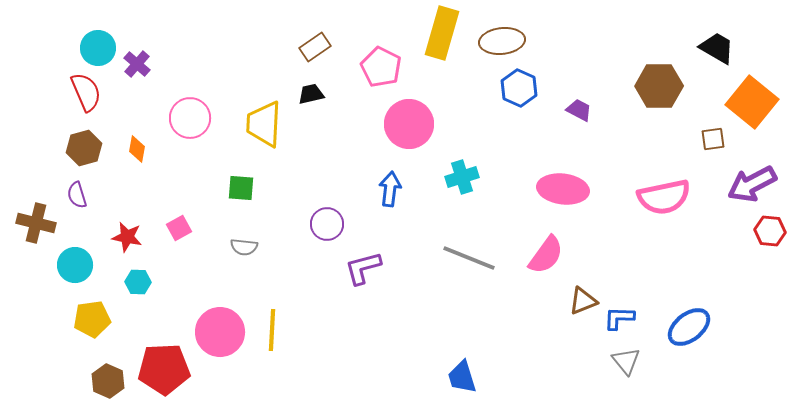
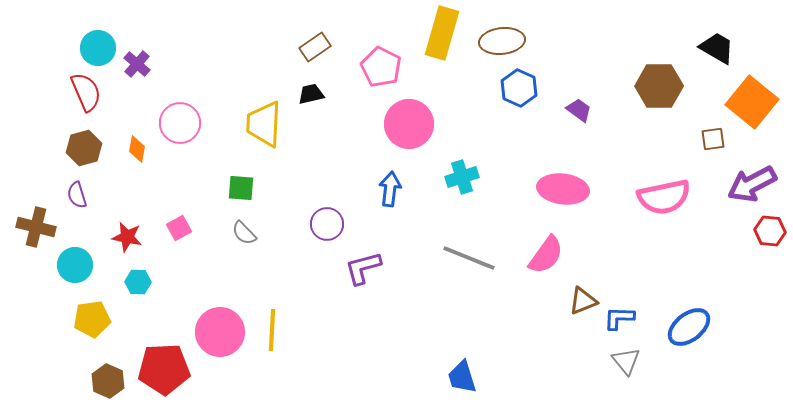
purple trapezoid at (579, 110): rotated 8 degrees clockwise
pink circle at (190, 118): moved 10 px left, 5 px down
brown cross at (36, 223): moved 4 px down
gray semicircle at (244, 247): moved 14 px up; rotated 40 degrees clockwise
